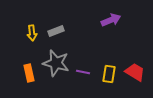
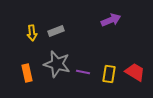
gray star: moved 1 px right, 1 px down
orange rectangle: moved 2 px left
